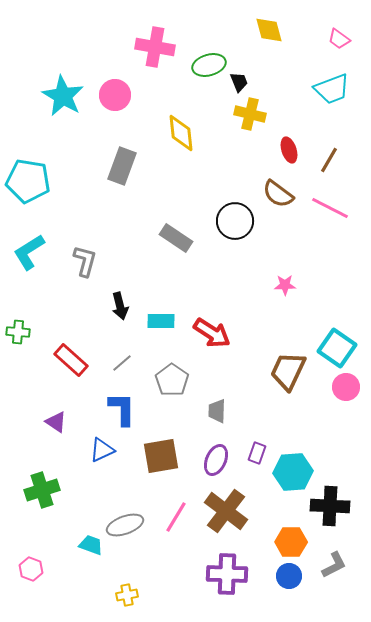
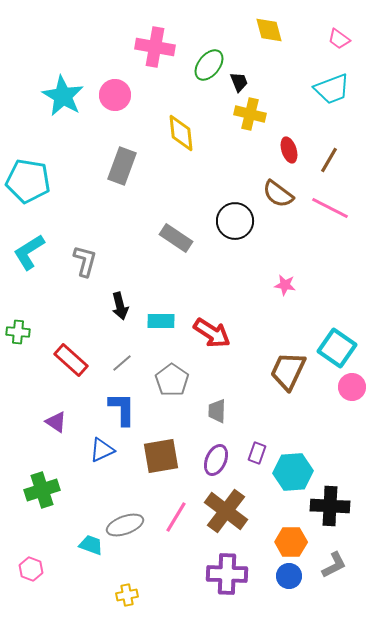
green ellipse at (209, 65): rotated 36 degrees counterclockwise
pink star at (285, 285): rotated 10 degrees clockwise
pink circle at (346, 387): moved 6 px right
